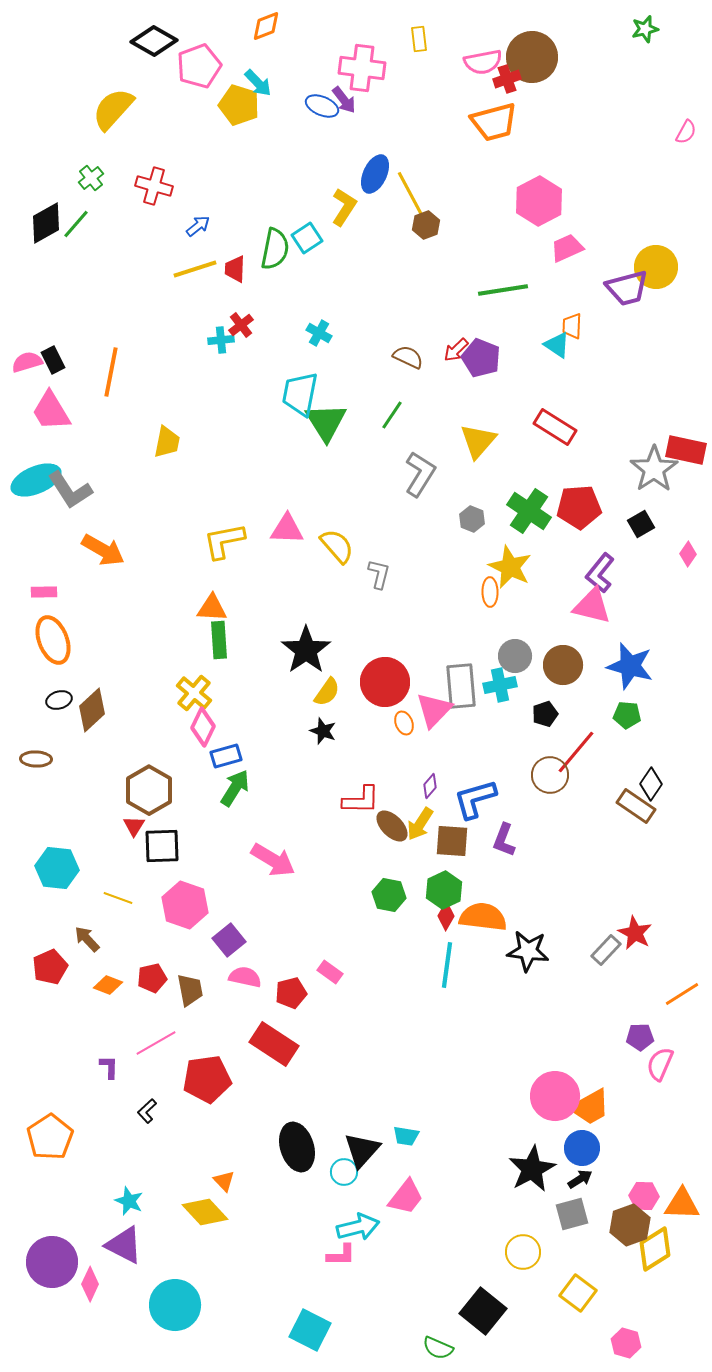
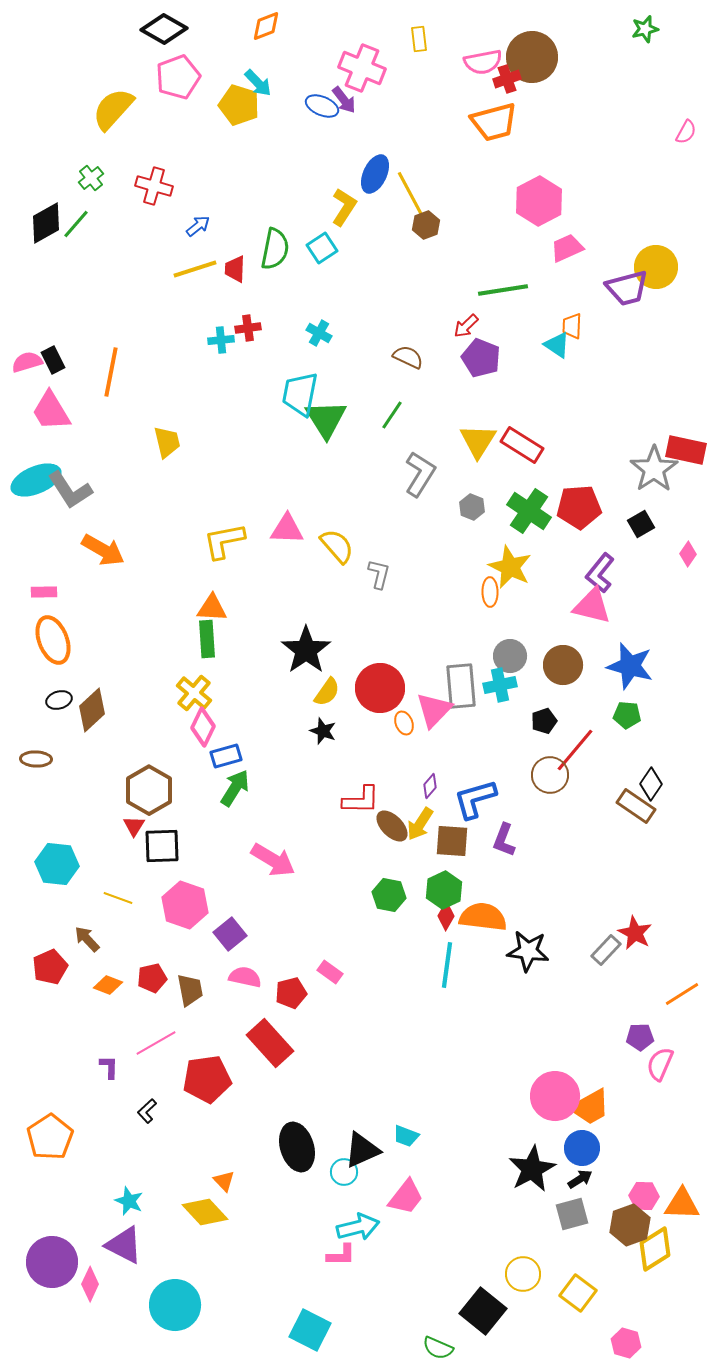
black diamond at (154, 41): moved 10 px right, 12 px up
pink pentagon at (199, 66): moved 21 px left, 11 px down
pink cross at (362, 68): rotated 15 degrees clockwise
cyan square at (307, 238): moved 15 px right, 10 px down
red cross at (241, 325): moved 7 px right, 3 px down; rotated 30 degrees clockwise
red arrow at (456, 350): moved 10 px right, 24 px up
green triangle at (326, 422): moved 3 px up
red rectangle at (555, 427): moved 33 px left, 18 px down
yellow triangle at (478, 441): rotated 9 degrees counterclockwise
yellow trapezoid at (167, 442): rotated 24 degrees counterclockwise
gray hexagon at (472, 519): moved 12 px up
green rectangle at (219, 640): moved 12 px left, 1 px up
gray circle at (515, 656): moved 5 px left
red circle at (385, 682): moved 5 px left, 6 px down
black pentagon at (545, 714): moved 1 px left, 7 px down
red line at (576, 752): moved 1 px left, 2 px up
cyan hexagon at (57, 868): moved 4 px up
purple square at (229, 940): moved 1 px right, 6 px up
red rectangle at (274, 1044): moved 4 px left, 1 px up; rotated 15 degrees clockwise
cyan trapezoid at (406, 1136): rotated 12 degrees clockwise
black triangle at (362, 1150): rotated 24 degrees clockwise
yellow circle at (523, 1252): moved 22 px down
